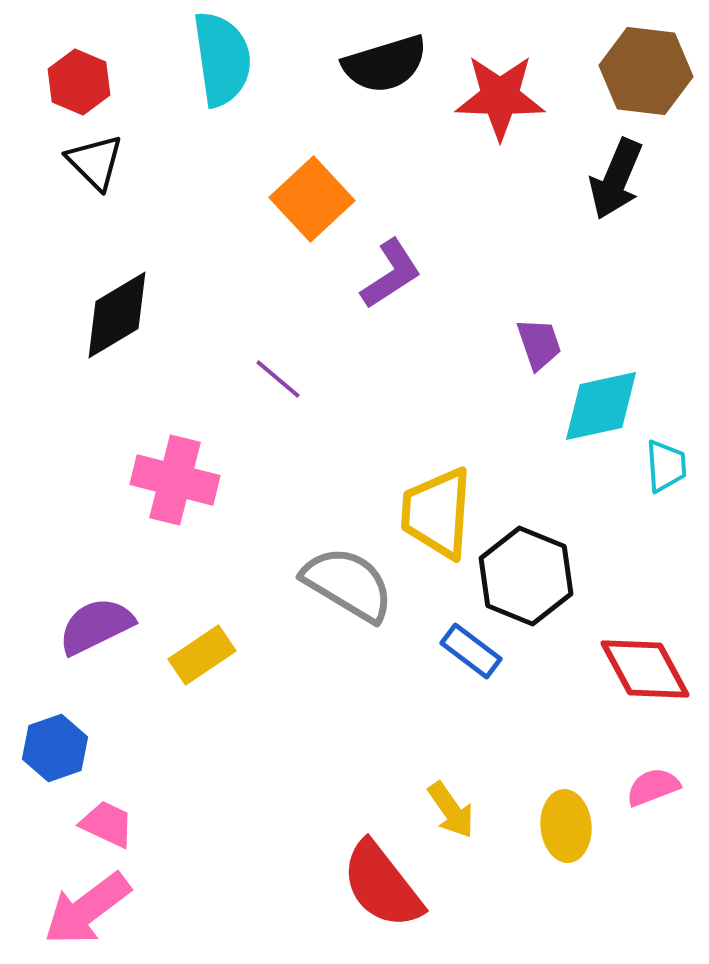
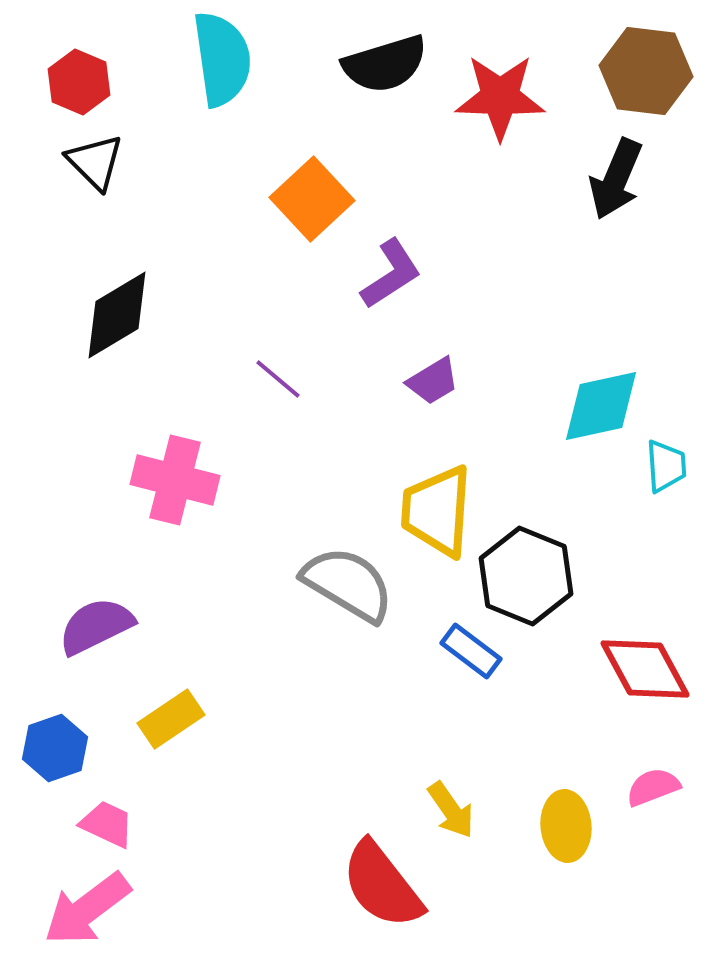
purple trapezoid: moved 106 px left, 37 px down; rotated 78 degrees clockwise
yellow trapezoid: moved 2 px up
yellow rectangle: moved 31 px left, 64 px down
